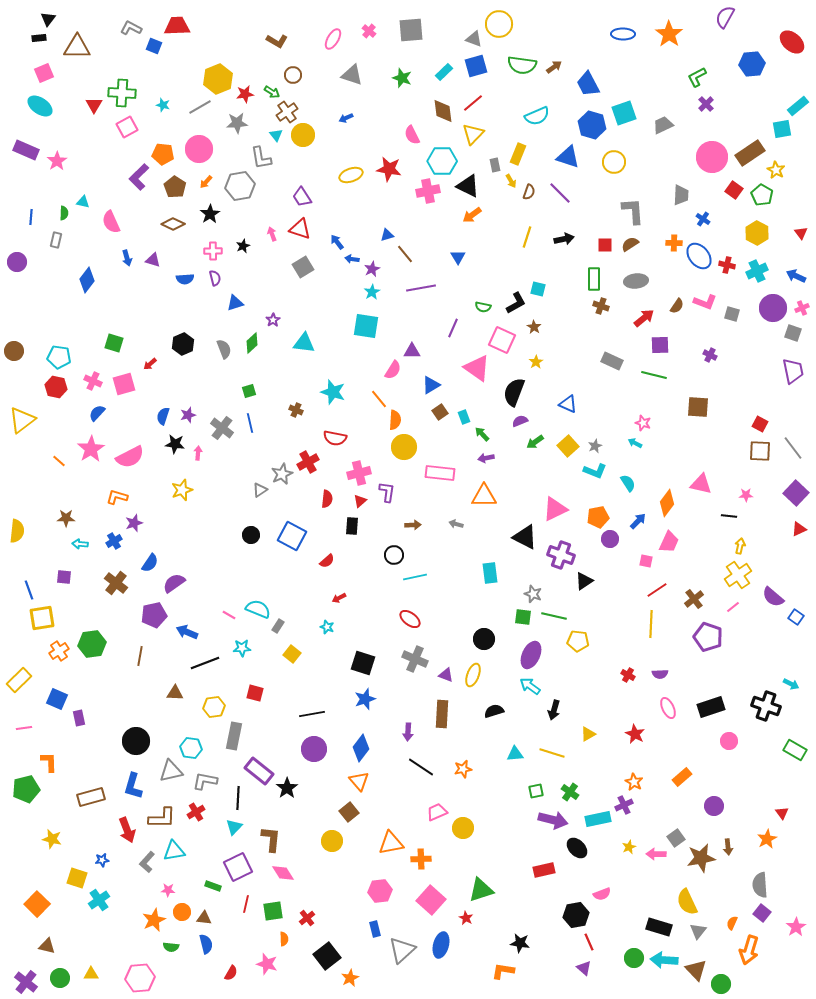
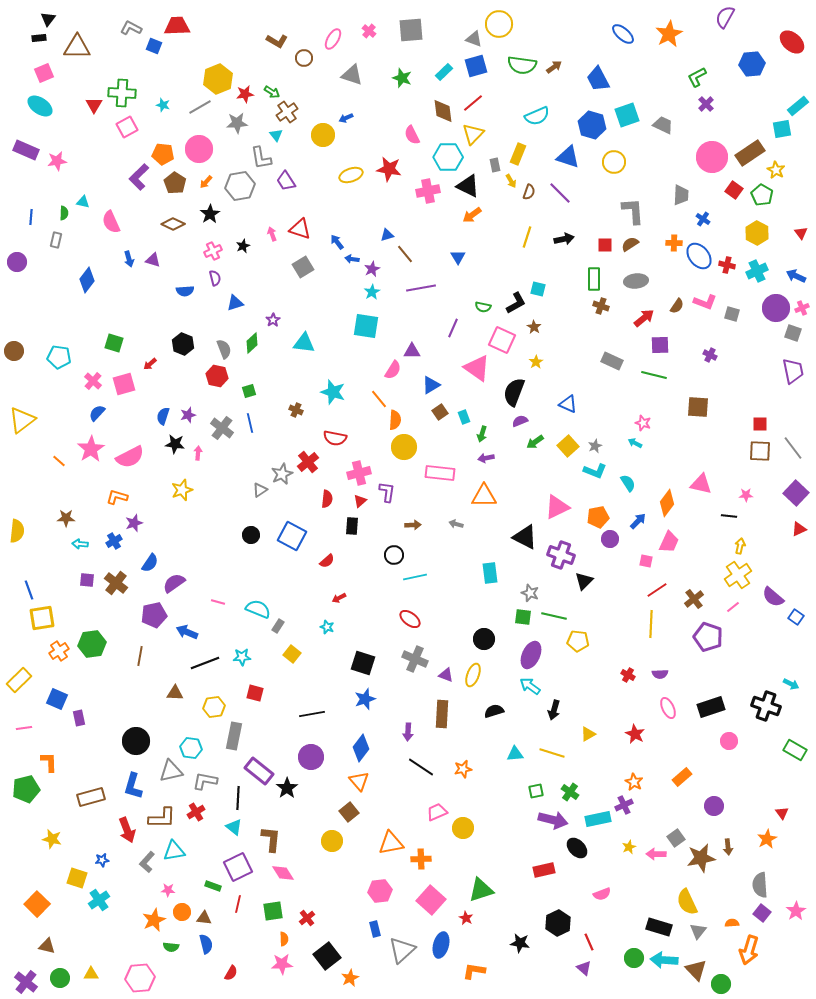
blue ellipse at (623, 34): rotated 40 degrees clockwise
orange star at (669, 34): rotated 8 degrees clockwise
brown circle at (293, 75): moved 11 px right, 17 px up
blue trapezoid at (588, 84): moved 10 px right, 5 px up
cyan square at (624, 113): moved 3 px right, 2 px down
gray trapezoid at (663, 125): rotated 50 degrees clockwise
yellow circle at (303, 135): moved 20 px right
pink star at (57, 161): rotated 24 degrees clockwise
cyan hexagon at (442, 161): moved 6 px right, 4 px up
brown pentagon at (175, 187): moved 4 px up
purple trapezoid at (302, 197): moved 16 px left, 16 px up
pink cross at (213, 251): rotated 24 degrees counterclockwise
blue arrow at (127, 258): moved 2 px right, 1 px down
blue semicircle at (185, 279): moved 12 px down
purple circle at (773, 308): moved 3 px right
black hexagon at (183, 344): rotated 15 degrees counterclockwise
pink cross at (93, 381): rotated 18 degrees clockwise
red hexagon at (56, 387): moved 161 px right, 11 px up
red square at (760, 424): rotated 28 degrees counterclockwise
green arrow at (482, 434): rotated 119 degrees counterclockwise
red cross at (308, 462): rotated 10 degrees counterclockwise
pink triangle at (555, 509): moved 2 px right, 2 px up
purple square at (64, 577): moved 23 px right, 3 px down
black triangle at (584, 581): rotated 12 degrees counterclockwise
gray star at (533, 594): moved 3 px left, 1 px up
pink line at (229, 615): moved 11 px left, 13 px up; rotated 16 degrees counterclockwise
cyan star at (242, 648): moved 9 px down
purple circle at (314, 749): moved 3 px left, 8 px down
cyan triangle at (234, 827): rotated 36 degrees counterclockwise
red line at (246, 904): moved 8 px left
black hexagon at (576, 915): moved 18 px left, 8 px down; rotated 15 degrees counterclockwise
orange semicircle at (732, 923): rotated 64 degrees clockwise
pink star at (796, 927): moved 16 px up
pink star at (267, 964): moved 15 px right; rotated 20 degrees counterclockwise
orange L-shape at (503, 971): moved 29 px left
